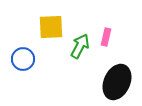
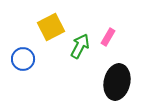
yellow square: rotated 24 degrees counterclockwise
pink rectangle: moved 2 px right; rotated 18 degrees clockwise
black ellipse: rotated 12 degrees counterclockwise
